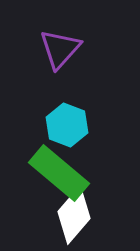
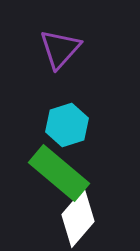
cyan hexagon: rotated 21 degrees clockwise
white diamond: moved 4 px right, 3 px down
